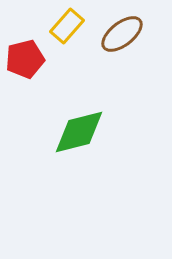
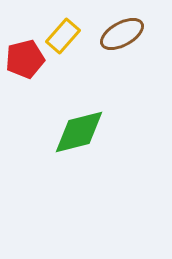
yellow rectangle: moved 4 px left, 10 px down
brown ellipse: rotated 9 degrees clockwise
